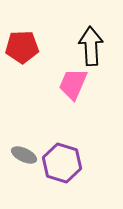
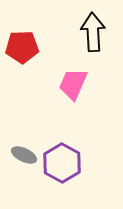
black arrow: moved 2 px right, 14 px up
purple hexagon: rotated 12 degrees clockwise
